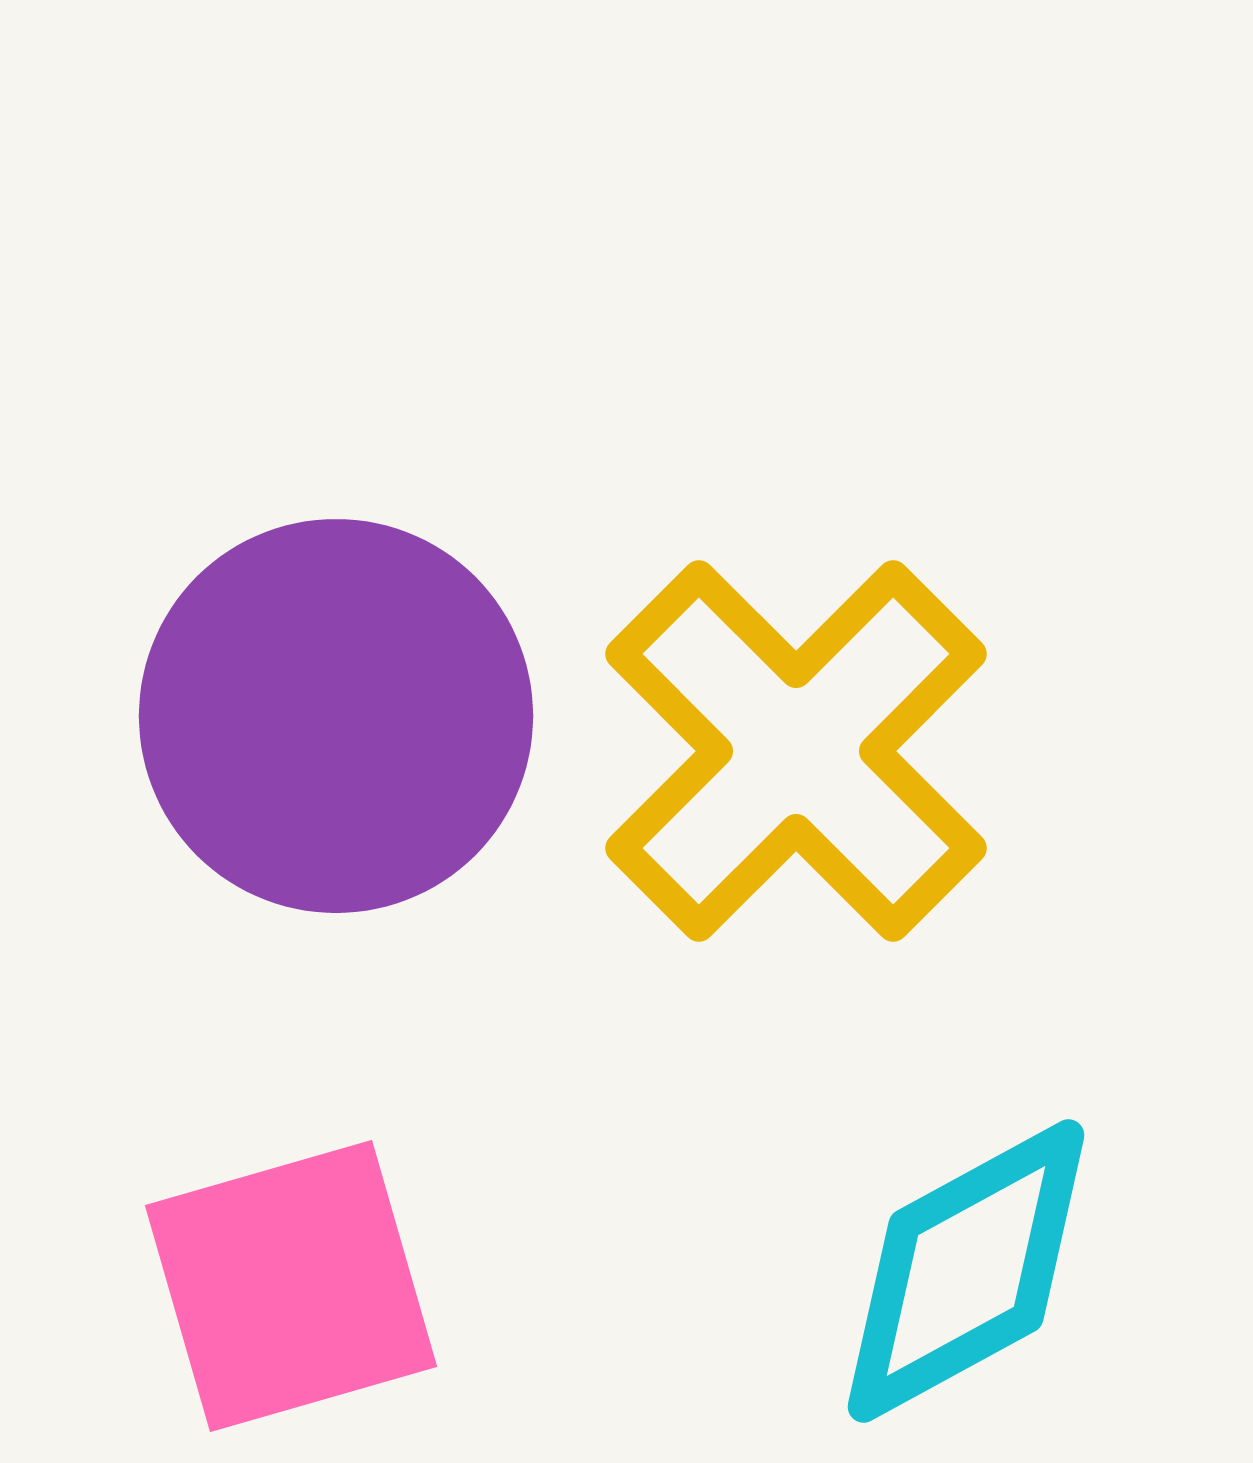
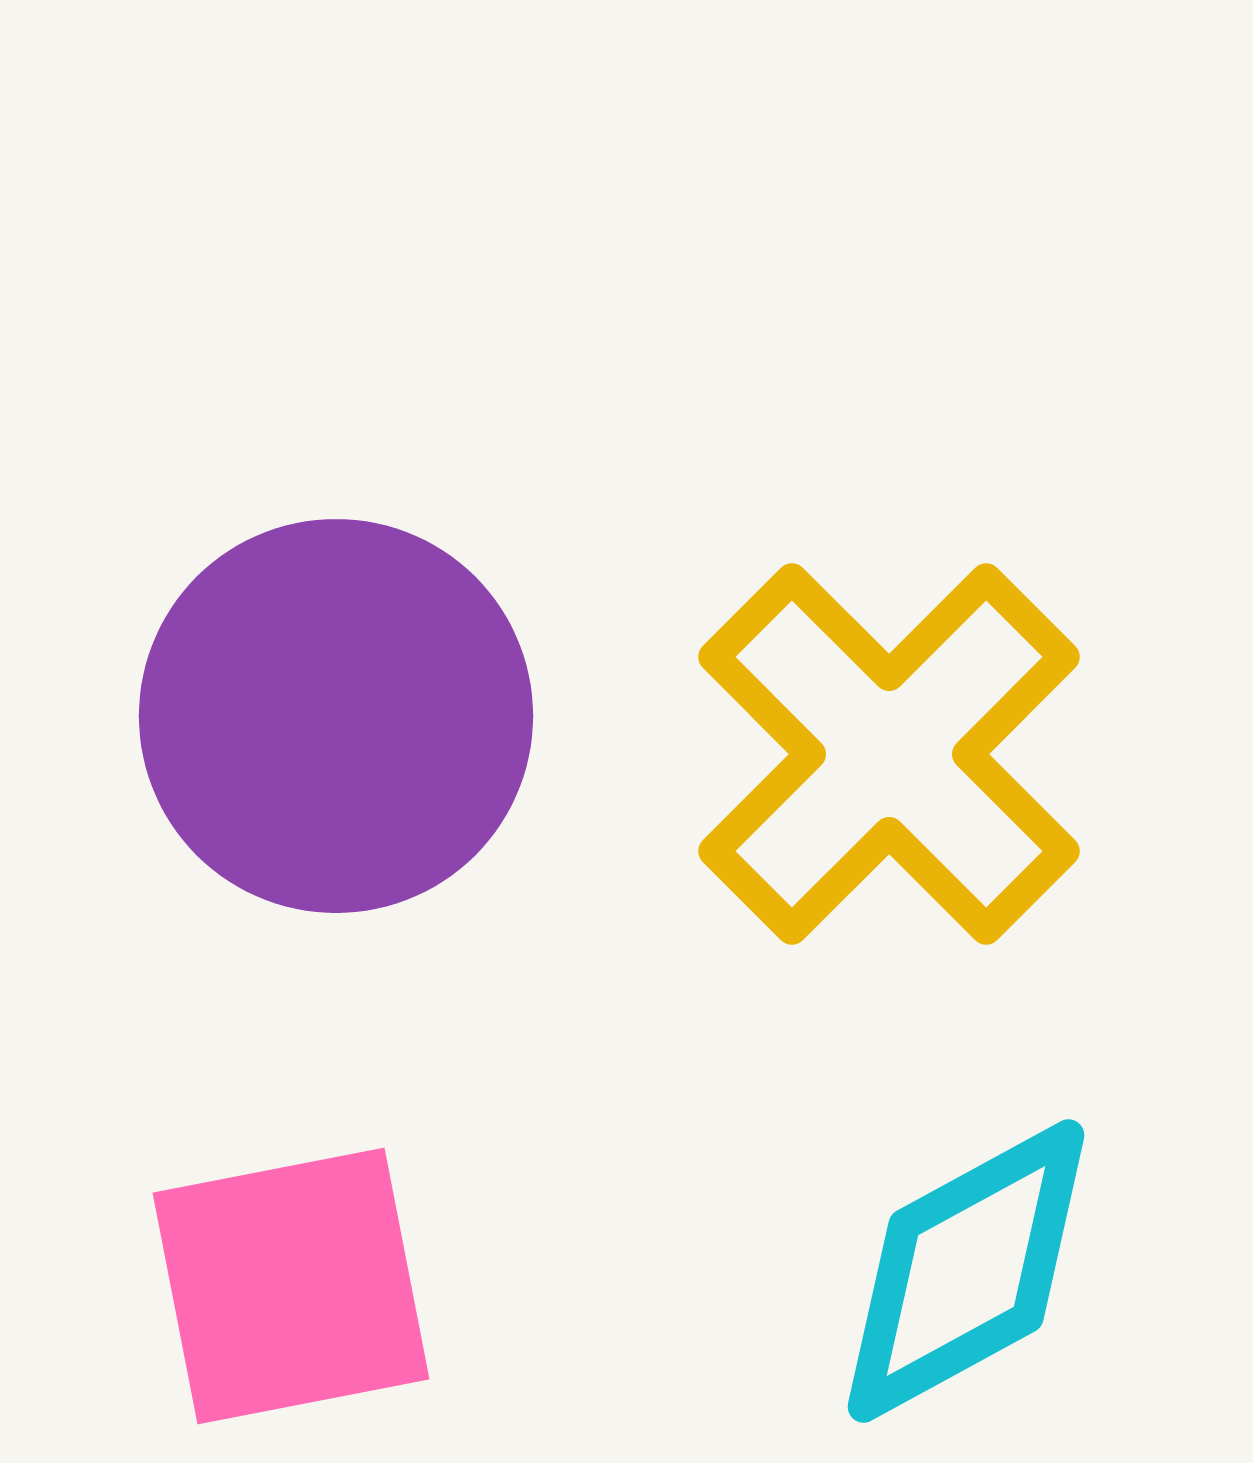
yellow cross: moved 93 px right, 3 px down
pink square: rotated 5 degrees clockwise
